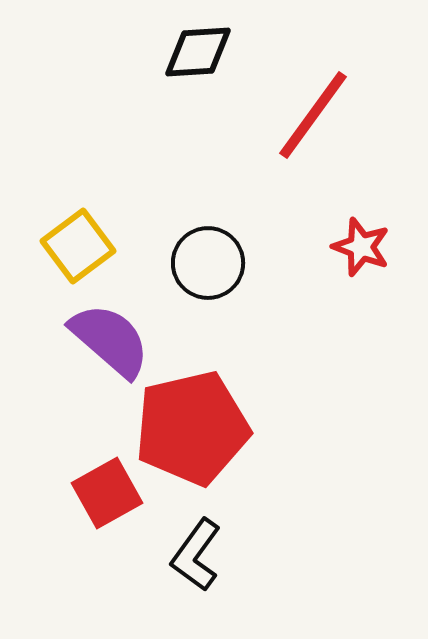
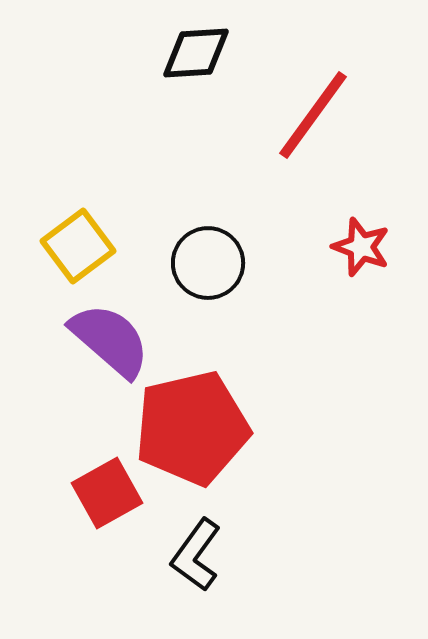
black diamond: moved 2 px left, 1 px down
